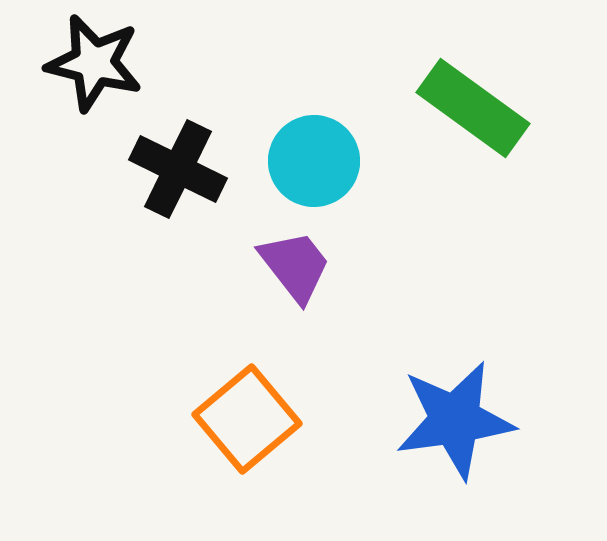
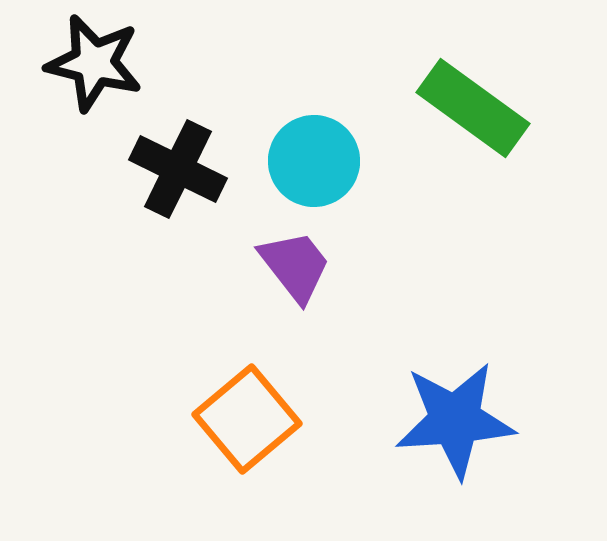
blue star: rotated 4 degrees clockwise
